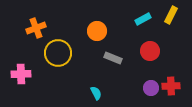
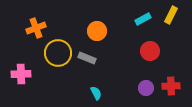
gray rectangle: moved 26 px left
purple circle: moved 5 px left
